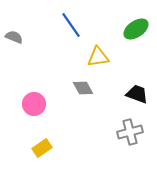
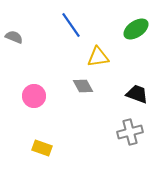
gray diamond: moved 2 px up
pink circle: moved 8 px up
yellow rectangle: rotated 54 degrees clockwise
